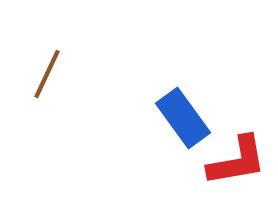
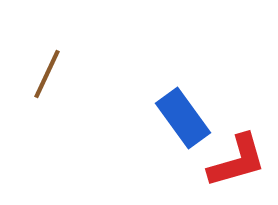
red L-shape: rotated 6 degrees counterclockwise
